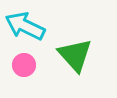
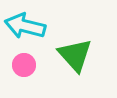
cyan arrow: rotated 12 degrees counterclockwise
